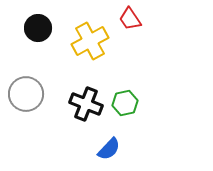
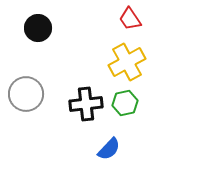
yellow cross: moved 37 px right, 21 px down
black cross: rotated 28 degrees counterclockwise
